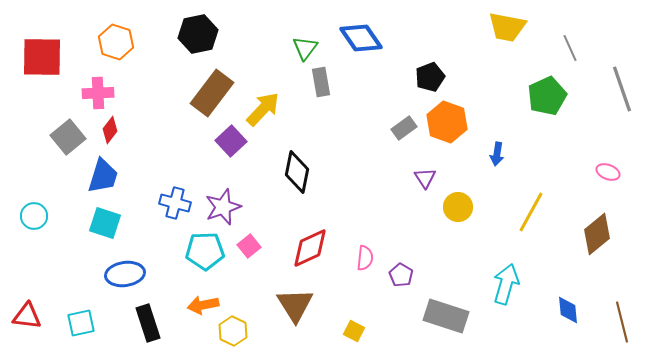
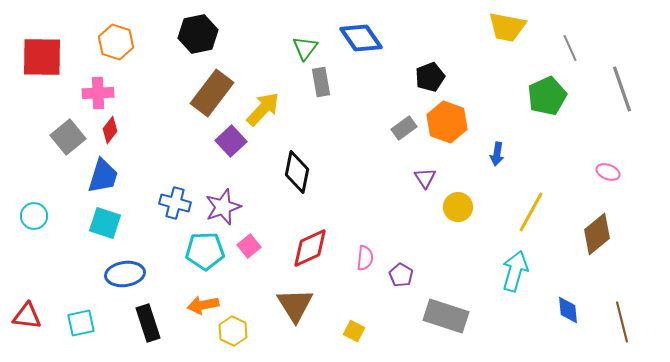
cyan arrow at (506, 284): moved 9 px right, 13 px up
